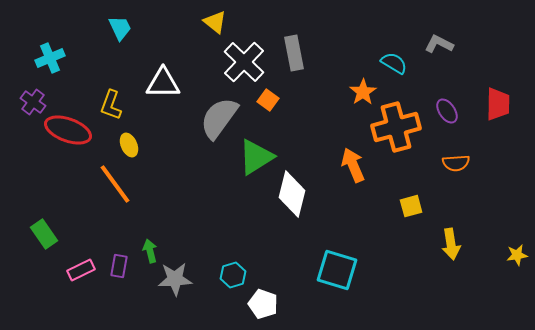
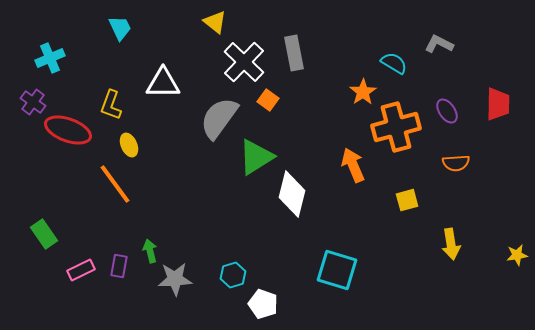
yellow square: moved 4 px left, 6 px up
